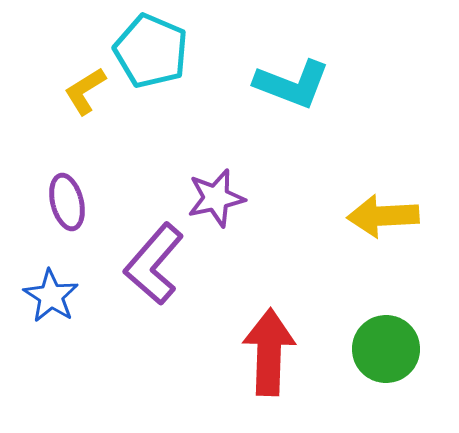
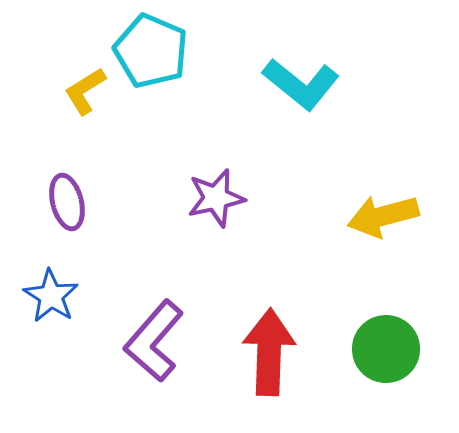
cyan L-shape: moved 9 px right; rotated 18 degrees clockwise
yellow arrow: rotated 12 degrees counterclockwise
purple L-shape: moved 77 px down
